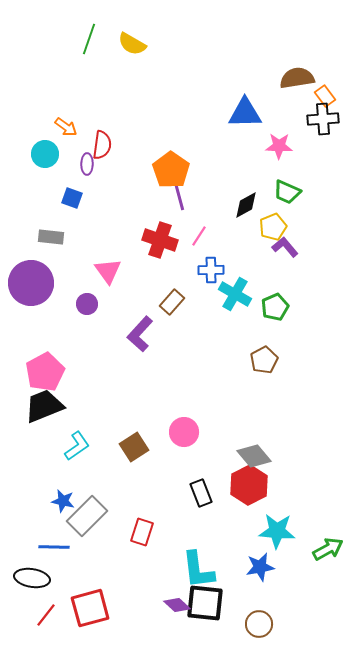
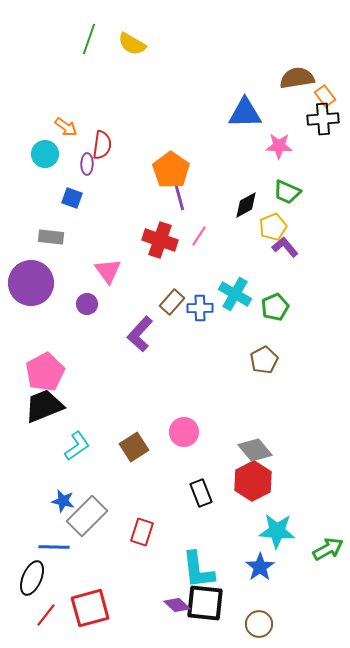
blue cross at (211, 270): moved 11 px left, 38 px down
gray diamond at (254, 456): moved 1 px right, 6 px up
red hexagon at (249, 485): moved 4 px right, 4 px up
blue star at (260, 567): rotated 24 degrees counterclockwise
black ellipse at (32, 578): rotated 76 degrees counterclockwise
